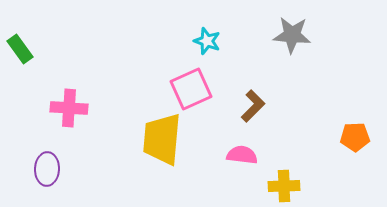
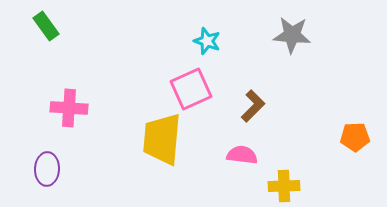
green rectangle: moved 26 px right, 23 px up
